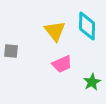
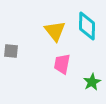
pink trapezoid: rotated 125 degrees clockwise
